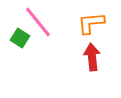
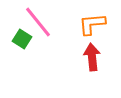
orange L-shape: moved 1 px right, 1 px down
green square: moved 2 px right, 1 px down
